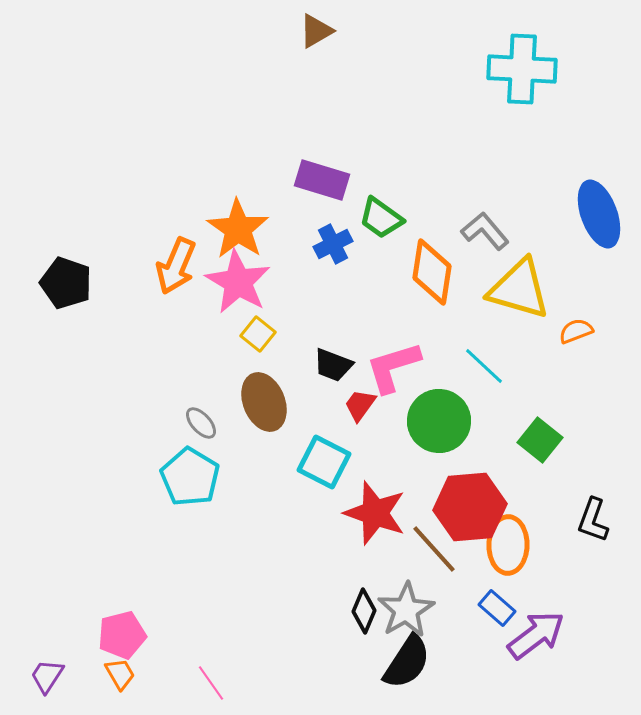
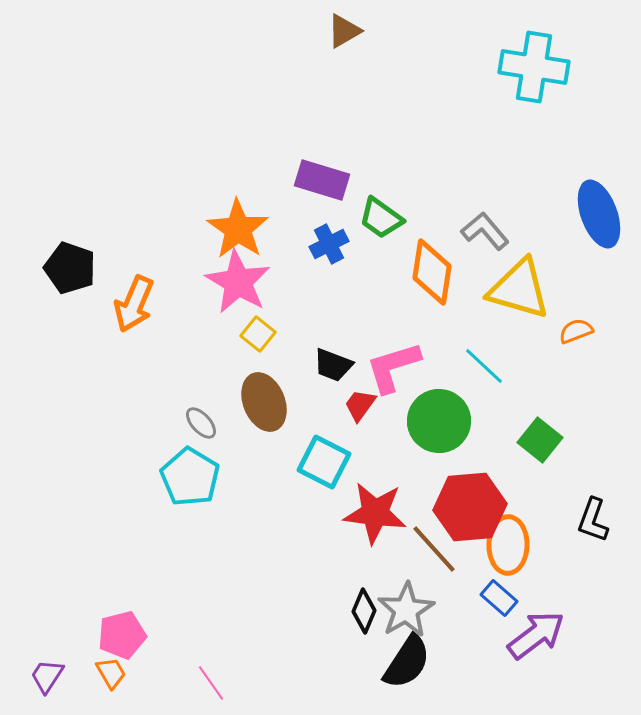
brown triangle: moved 28 px right
cyan cross: moved 12 px right, 2 px up; rotated 6 degrees clockwise
blue cross: moved 4 px left
orange arrow: moved 42 px left, 38 px down
black pentagon: moved 4 px right, 15 px up
red star: rotated 12 degrees counterclockwise
blue rectangle: moved 2 px right, 10 px up
orange trapezoid: moved 9 px left, 1 px up
